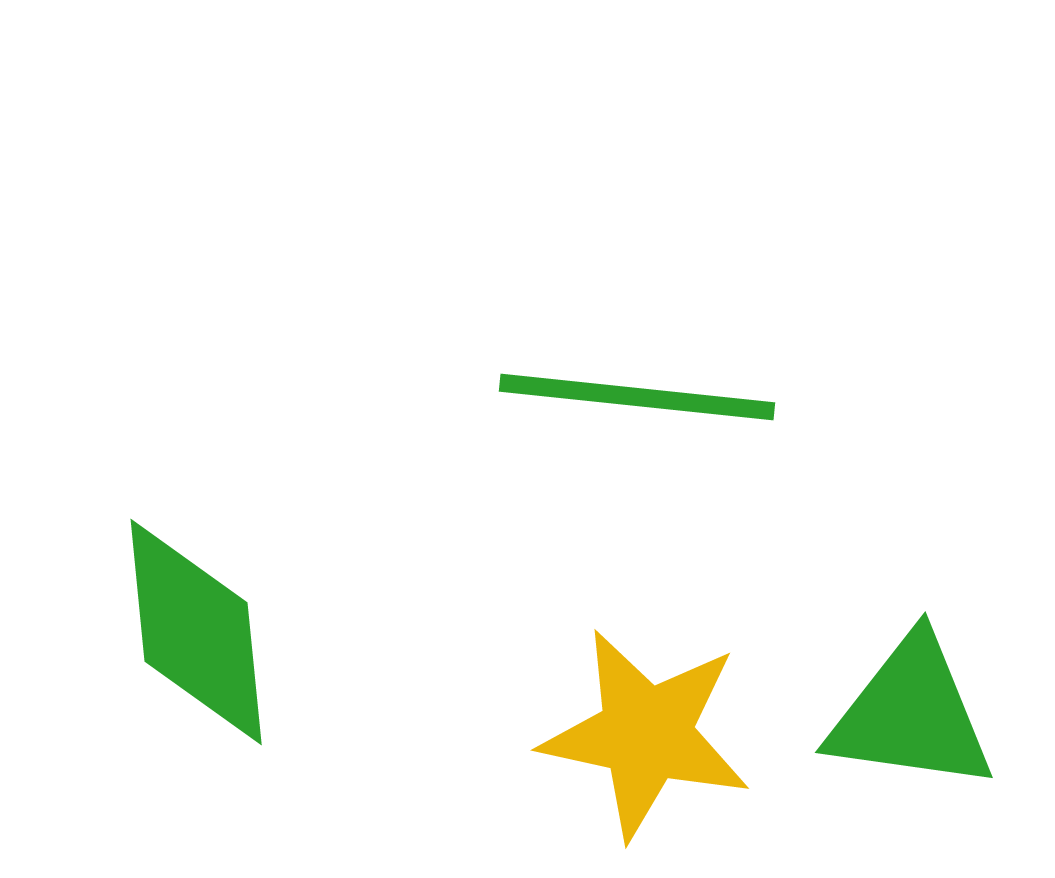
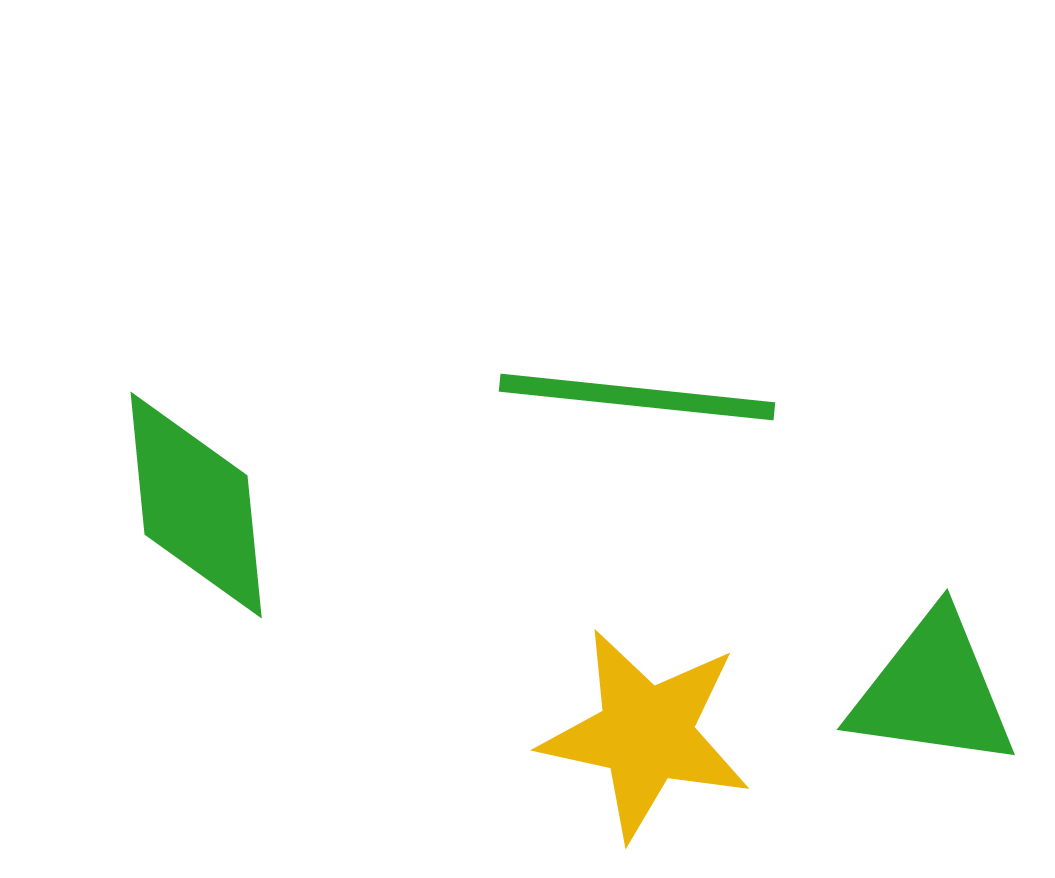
green diamond: moved 127 px up
green triangle: moved 22 px right, 23 px up
